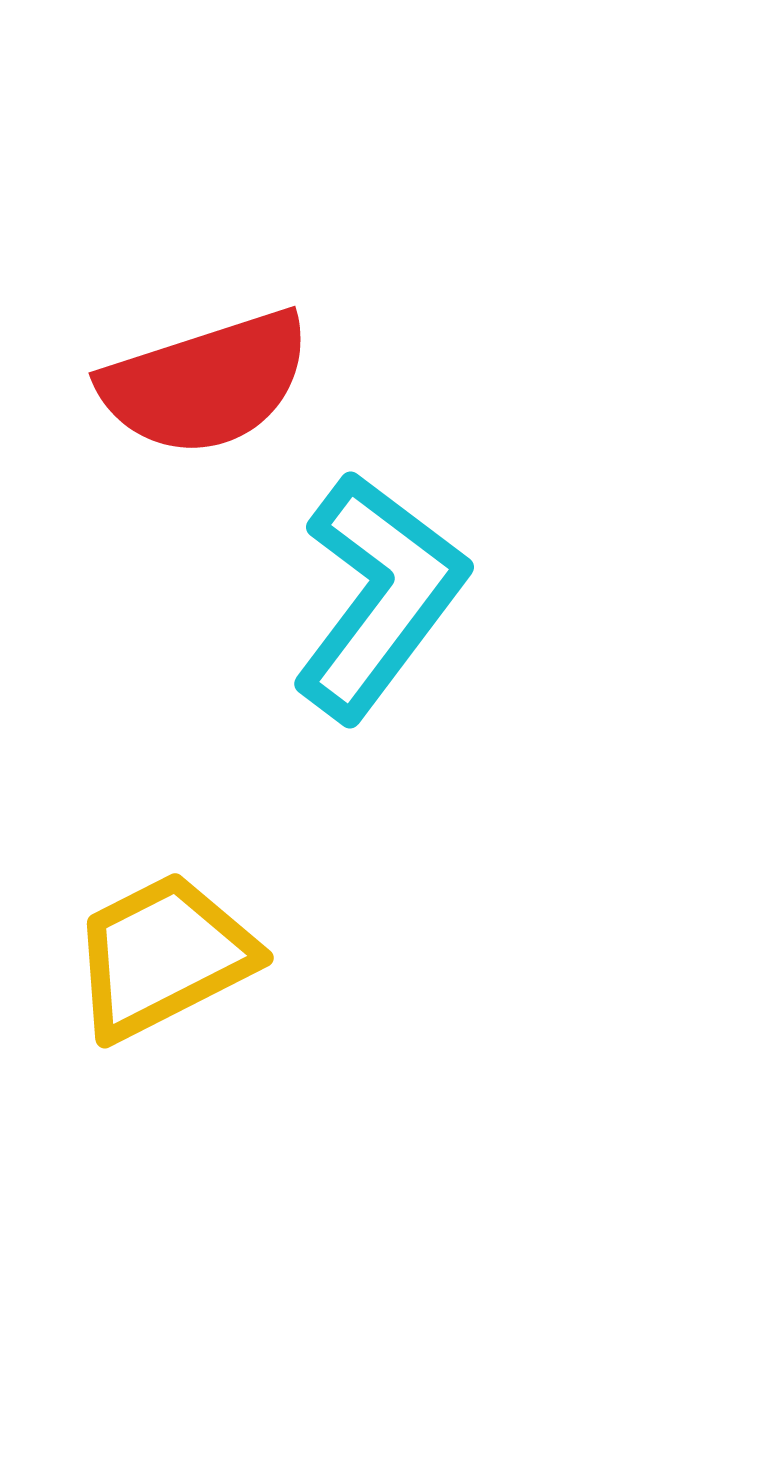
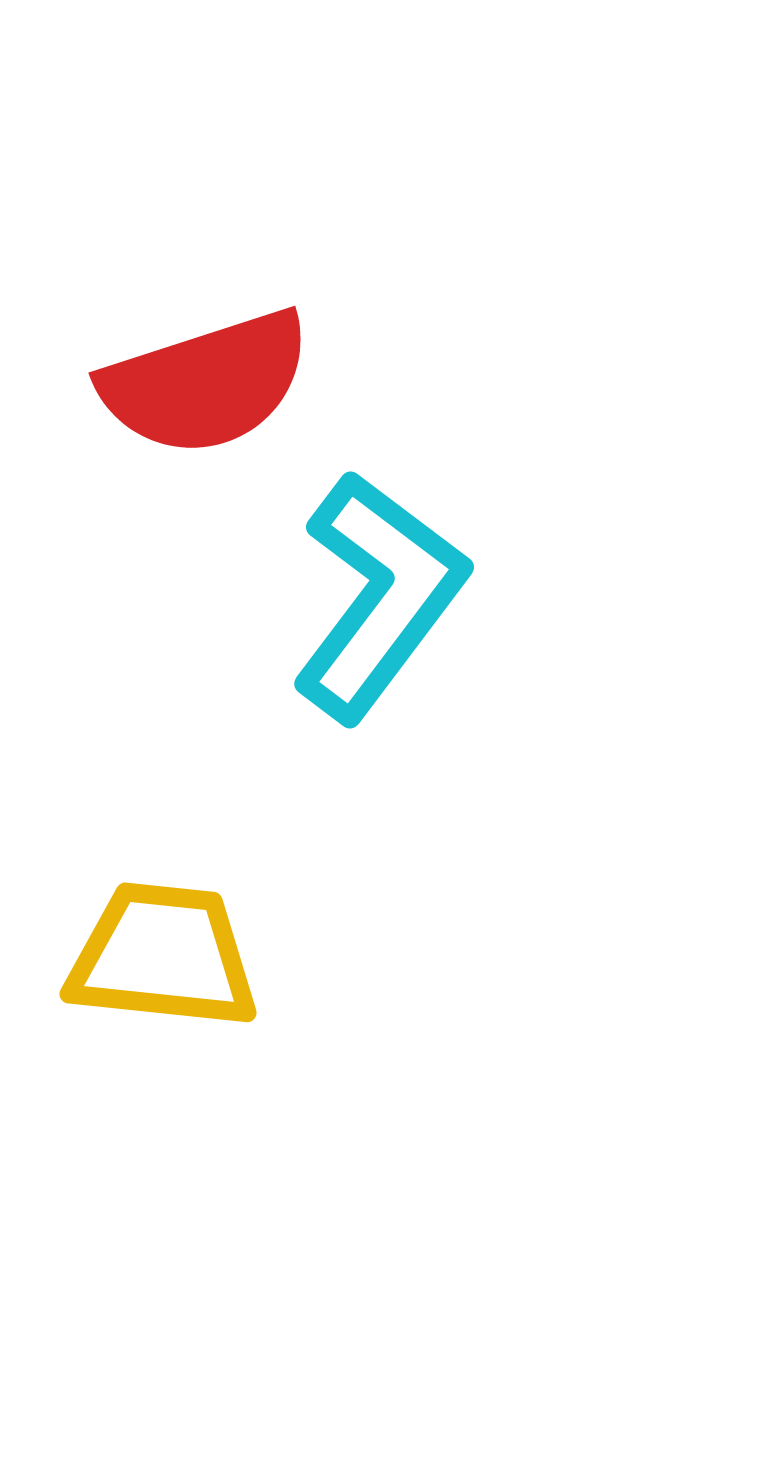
yellow trapezoid: rotated 33 degrees clockwise
